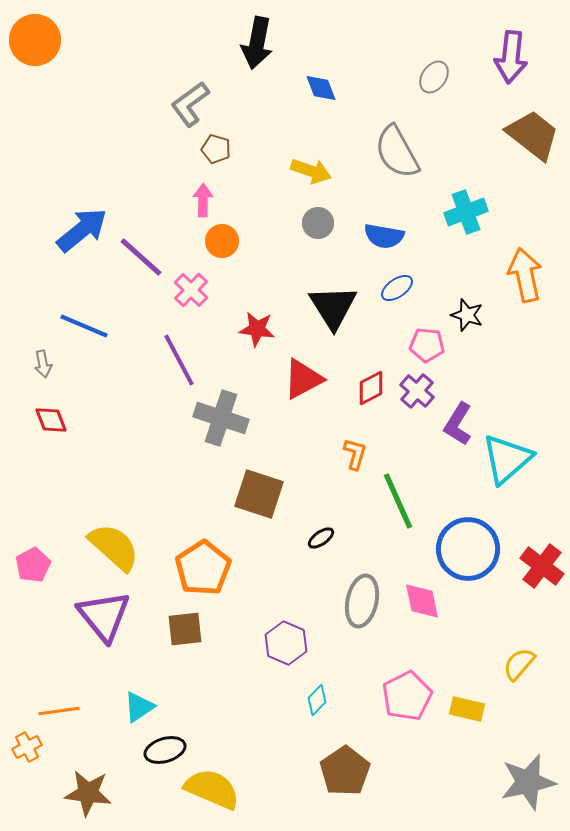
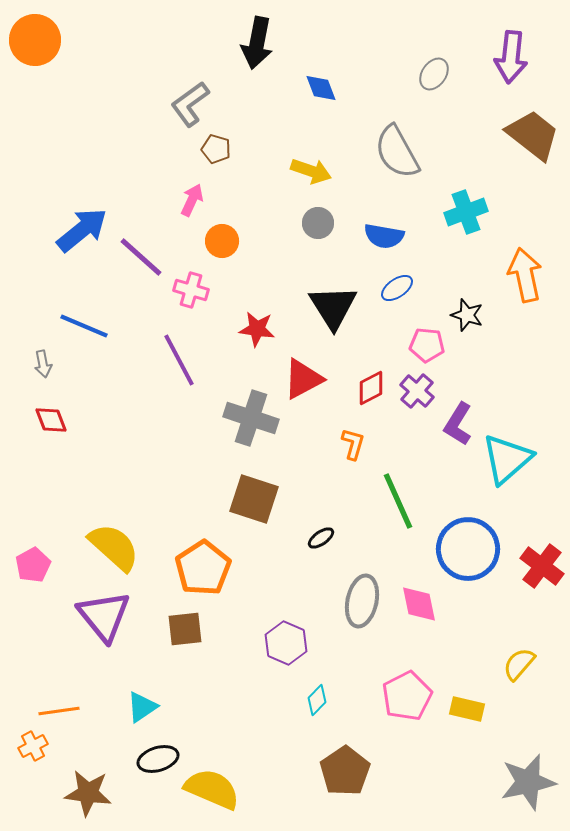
gray ellipse at (434, 77): moved 3 px up
pink arrow at (203, 200): moved 11 px left; rotated 24 degrees clockwise
pink cross at (191, 290): rotated 28 degrees counterclockwise
gray cross at (221, 418): moved 30 px right
orange L-shape at (355, 454): moved 2 px left, 10 px up
brown square at (259, 494): moved 5 px left, 5 px down
pink diamond at (422, 601): moved 3 px left, 3 px down
cyan triangle at (139, 707): moved 3 px right
orange cross at (27, 747): moved 6 px right, 1 px up
black ellipse at (165, 750): moved 7 px left, 9 px down
